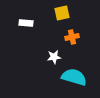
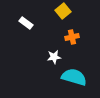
yellow square: moved 1 px right, 2 px up; rotated 28 degrees counterclockwise
white rectangle: rotated 32 degrees clockwise
